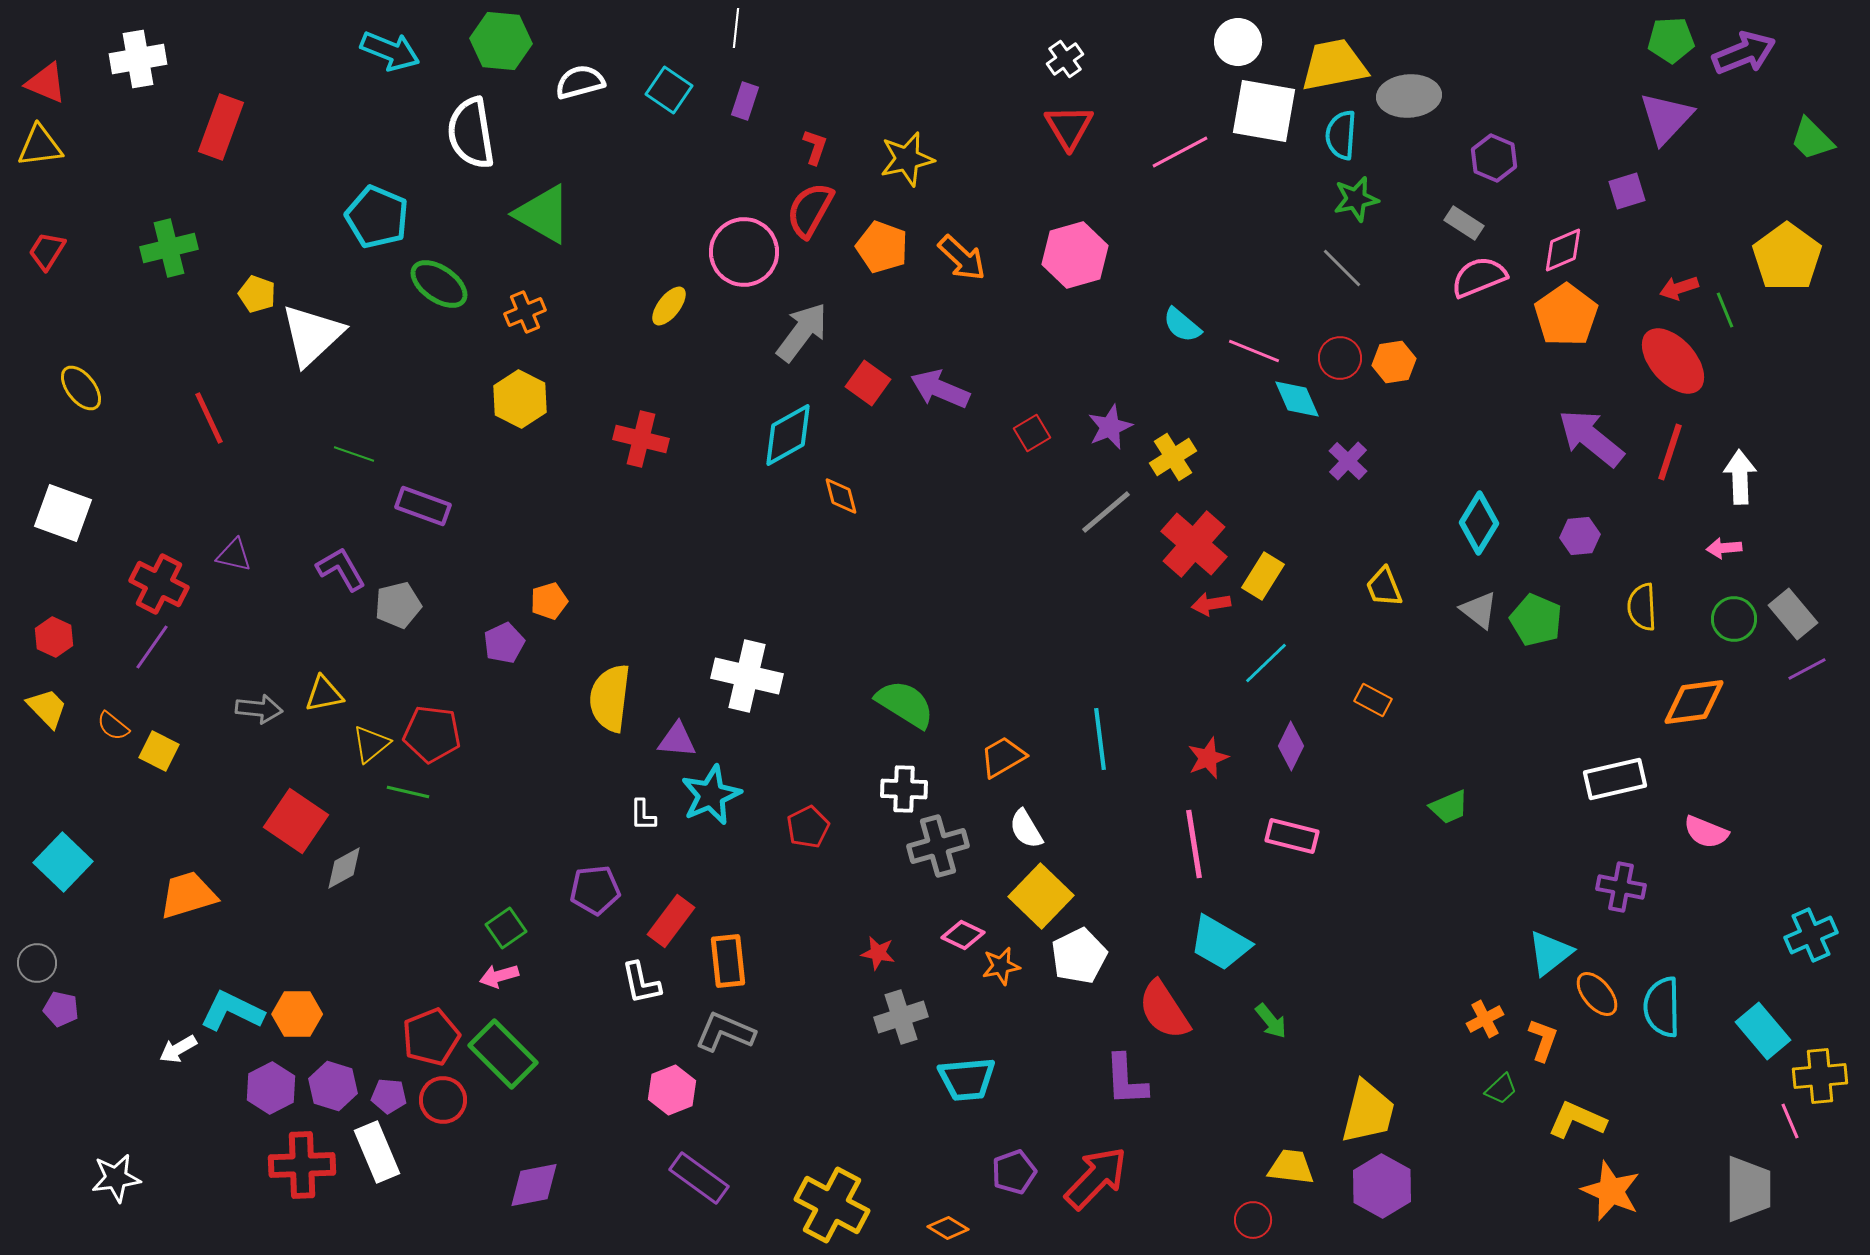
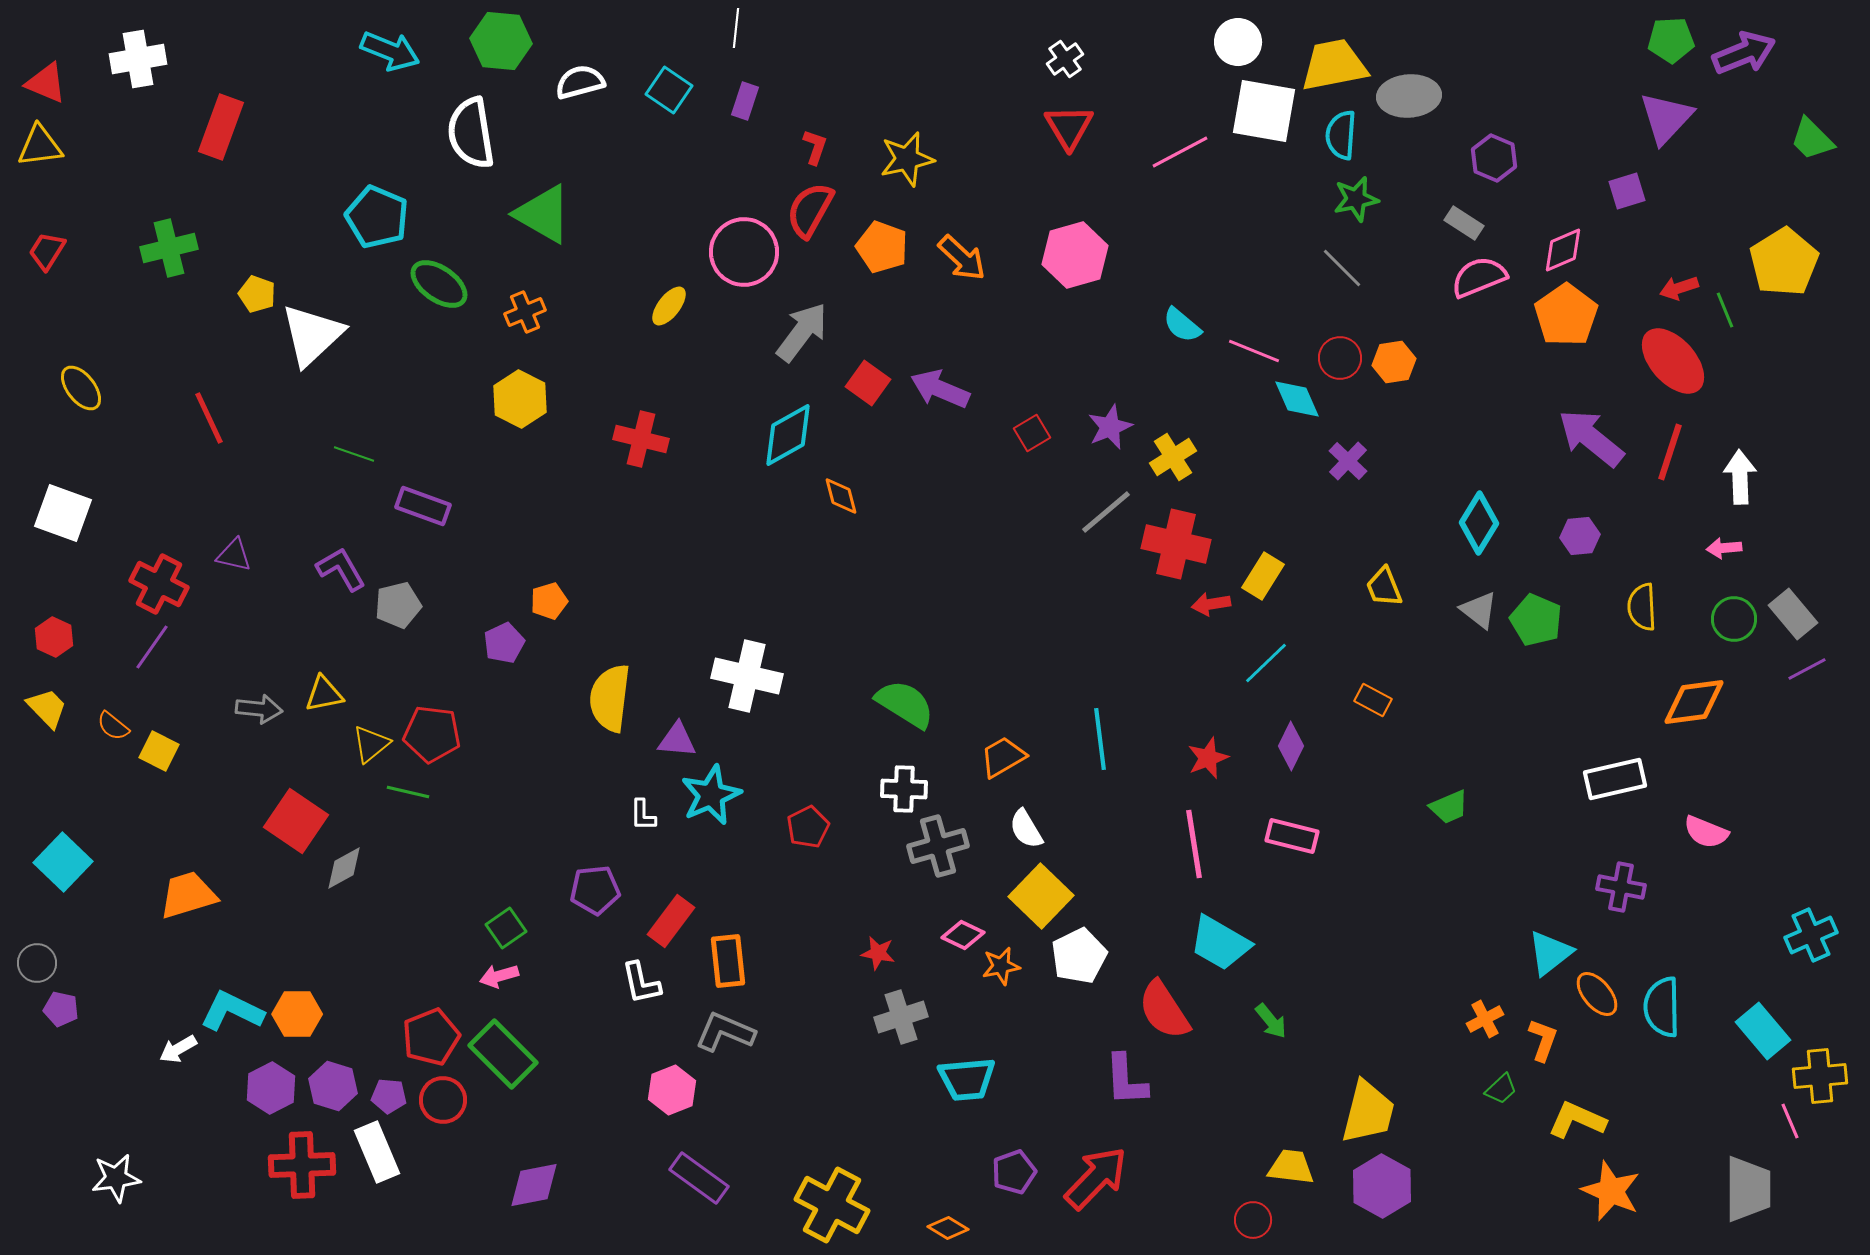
yellow pentagon at (1787, 257): moved 3 px left, 5 px down; rotated 4 degrees clockwise
red cross at (1194, 544): moved 18 px left; rotated 28 degrees counterclockwise
